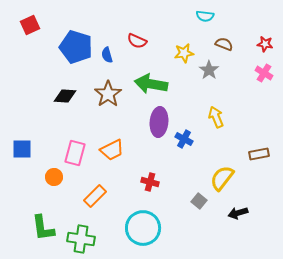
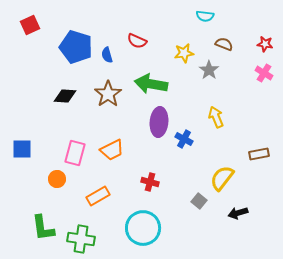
orange circle: moved 3 px right, 2 px down
orange rectangle: moved 3 px right; rotated 15 degrees clockwise
